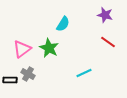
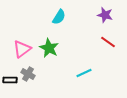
cyan semicircle: moved 4 px left, 7 px up
